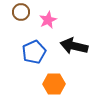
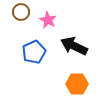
pink star: rotated 18 degrees counterclockwise
black arrow: rotated 12 degrees clockwise
orange hexagon: moved 23 px right
